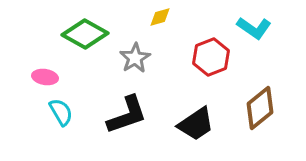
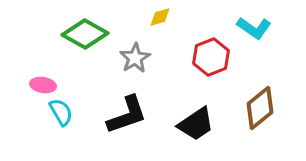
pink ellipse: moved 2 px left, 8 px down
